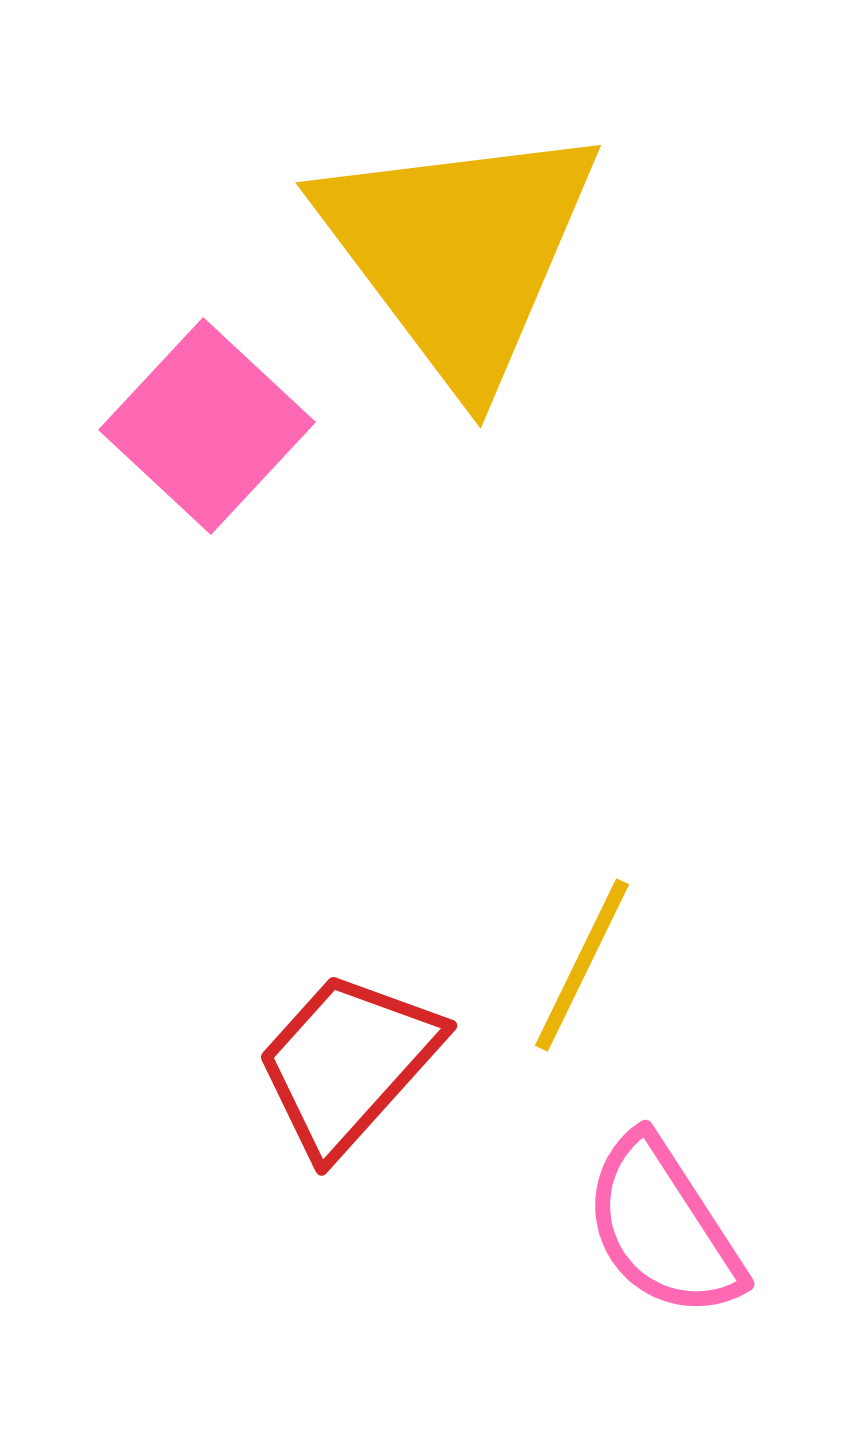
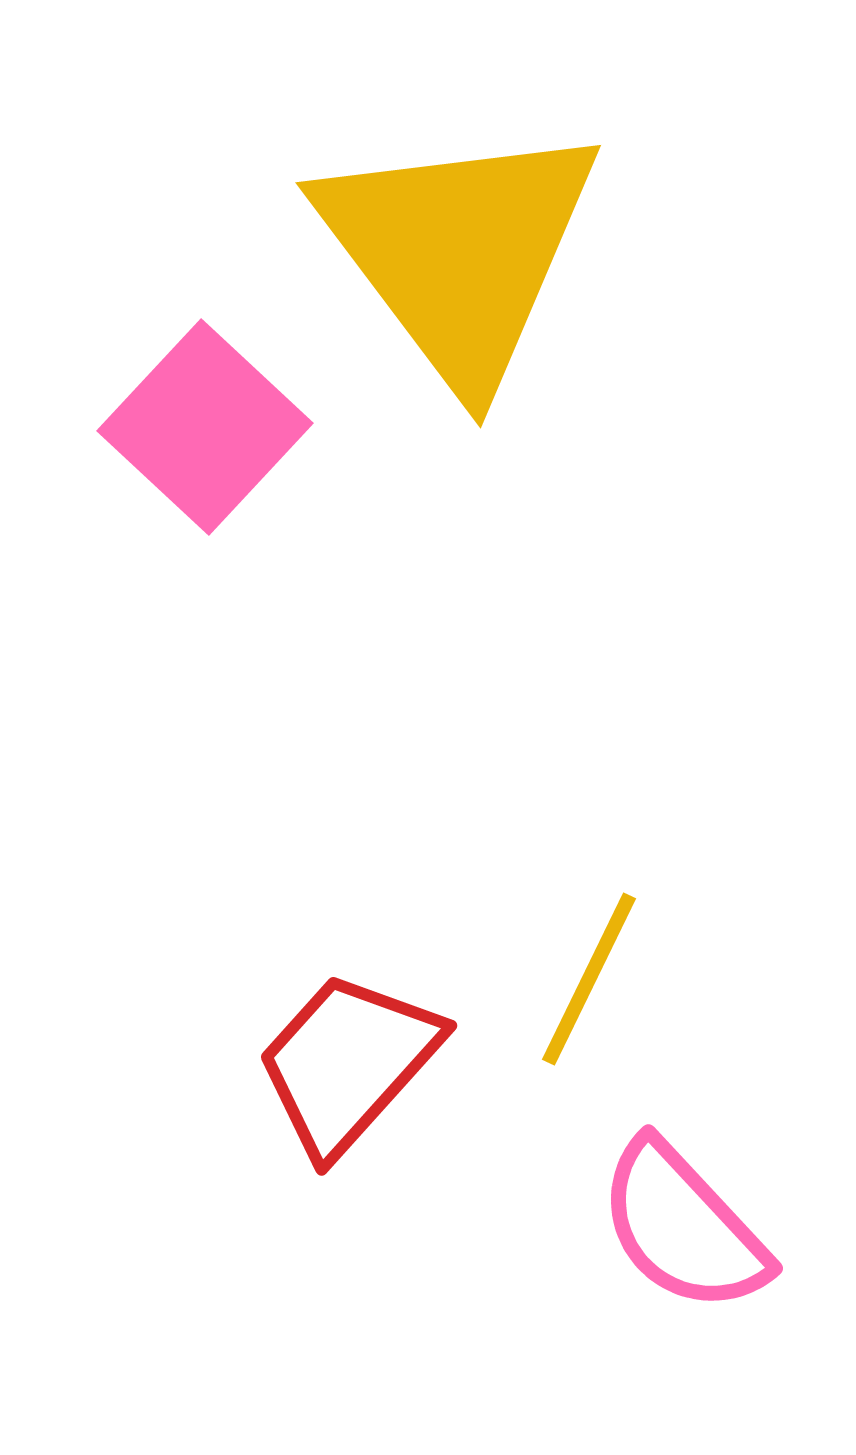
pink square: moved 2 px left, 1 px down
yellow line: moved 7 px right, 14 px down
pink semicircle: moved 20 px right; rotated 10 degrees counterclockwise
